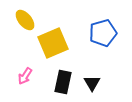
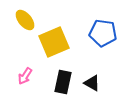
blue pentagon: rotated 24 degrees clockwise
yellow square: moved 1 px right, 1 px up
black triangle: rotated 30 degrees counterclockwise
